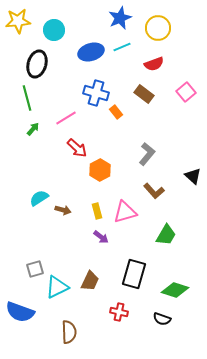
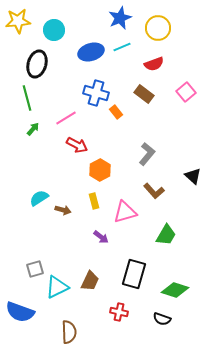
red arrow: moved 3 px up; rotated 15 degrees counterclockwise
yellow rectangle: moved 3 px left, 10 px up
